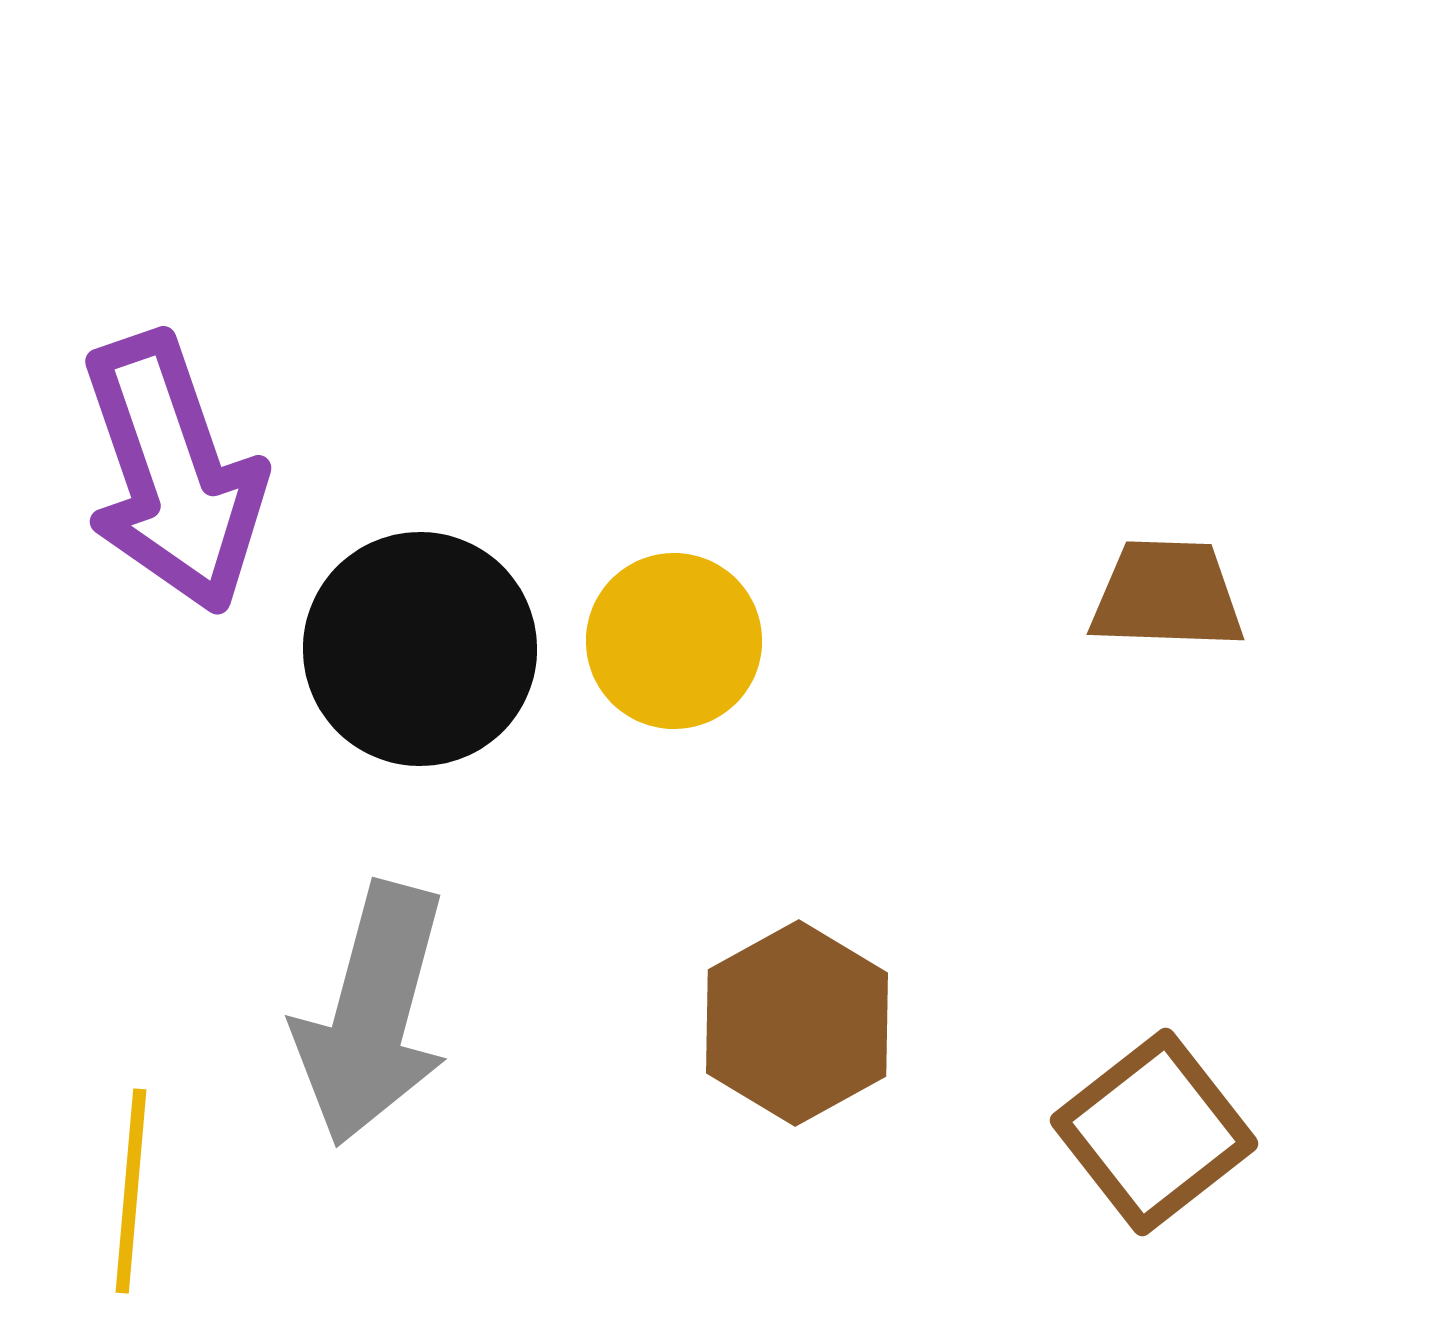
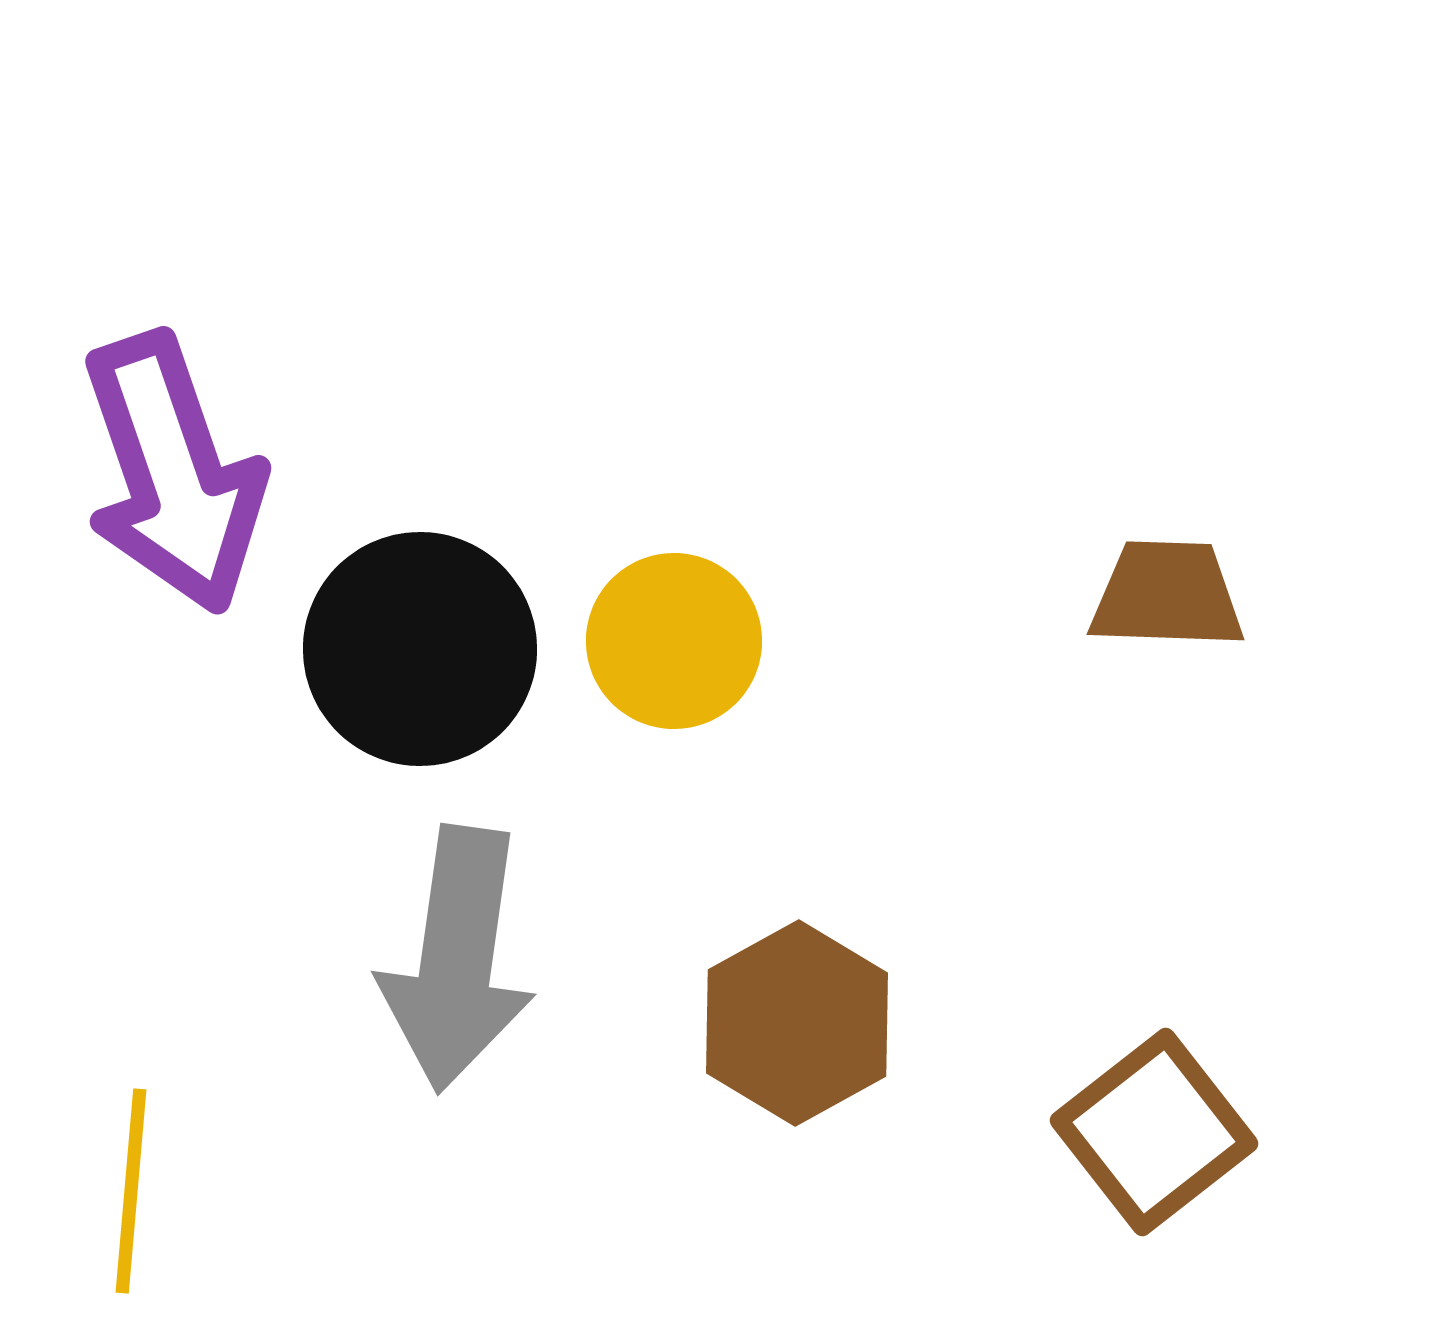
gray arrow: moved 85 px right, 55 px up; rotated 7 degrees counterclockwise
